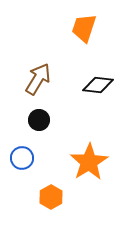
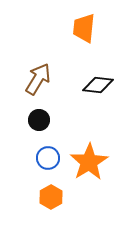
orange trapezoid: rotated 12 degrees counterclockwise
blue circle: moved 26 px right
